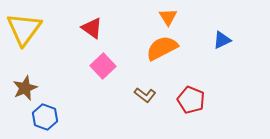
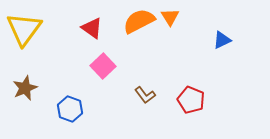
orange triangle: moved 2 px right
orange semicircle: moved 23 px left, 27 px up
brown L-shape: rotated 15 degrees clockwise
blue hexagon: moved 25 px right, 8 px up
